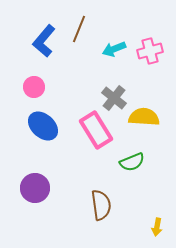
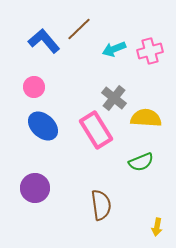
brown line: rotated 24 degrees clockwise
blue L-shape: rotated 100 degrees clockwise
yellow semicircle: moved 2 px right, 1 px down
green semicircle: moved 9 px right
